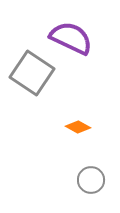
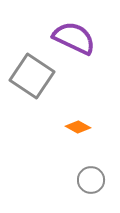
purple semicircle: moved 3 px right
gray square: moved 3 px down
